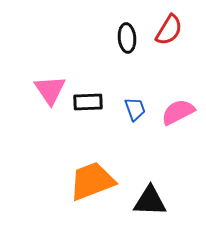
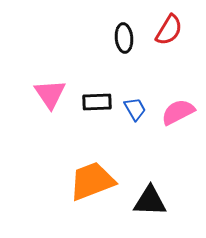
black ellipse: moved 3 px left
pink triangle: moved 4 px down
black rectangle: moved 9 px right
blue trapezoid: rotated 10 degrees counterclockwise
